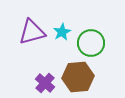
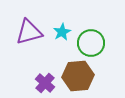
purple triangle: moved 3 px left
brown hexagon: moved 1 px up
